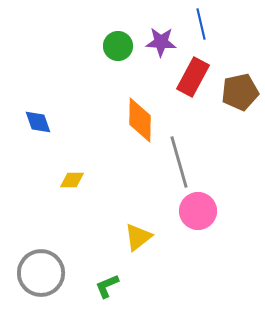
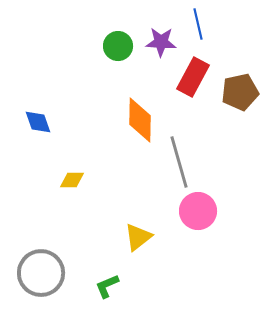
blue line: moved 3 px left
